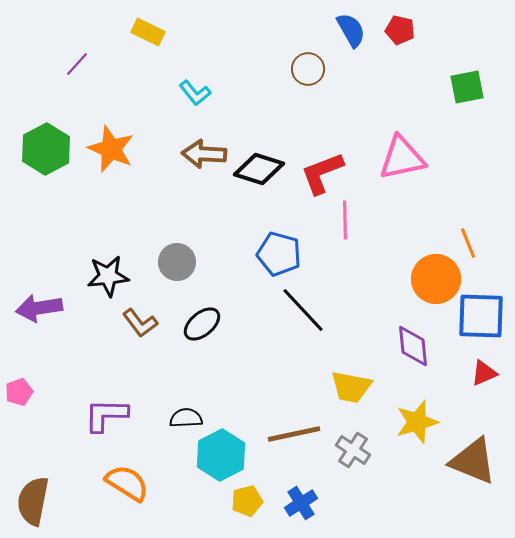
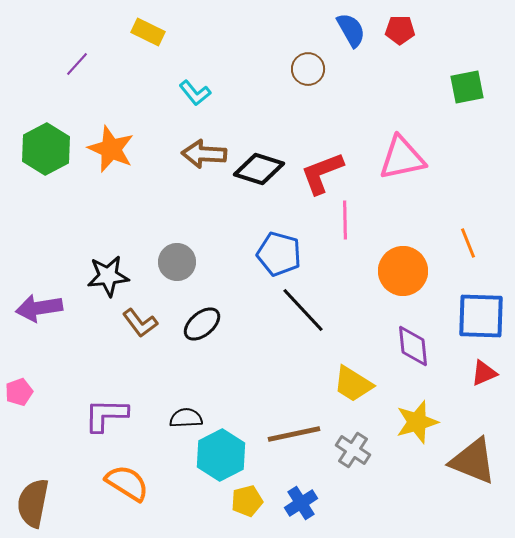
red pentagon: rotated 12 degrees counterclockwise
orange circle: moved 33 px left, 8 px up
yellow trapezoid: moved 2 px right, 3 px up; rotated 21 degrees clockwise
brown semicircle: moved 2 px down
